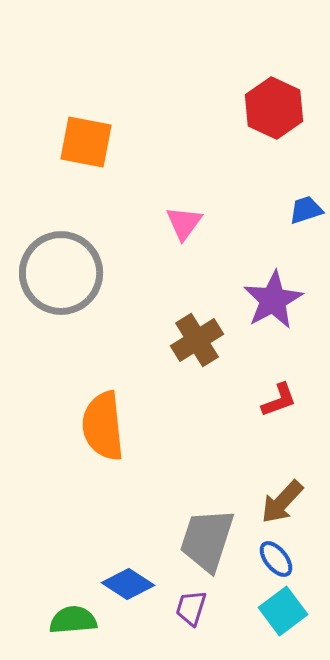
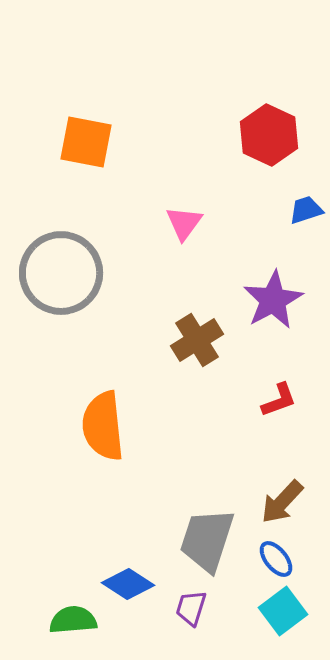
red hexagon: moved 5 px left, 27 px down
